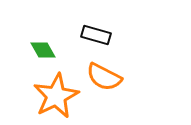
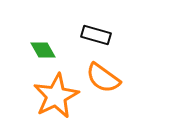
orange semicircle: moved 1 px left, 1 px down; rotated 9 degrees clockwise
